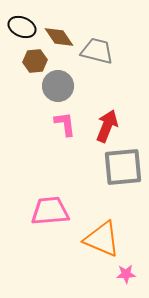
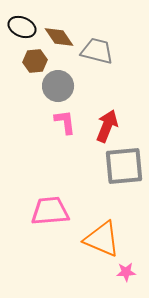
pink L-shape: moved 2 px up
gray square: moved 1 px right, 1 px up
pink star: moved 2 px up
